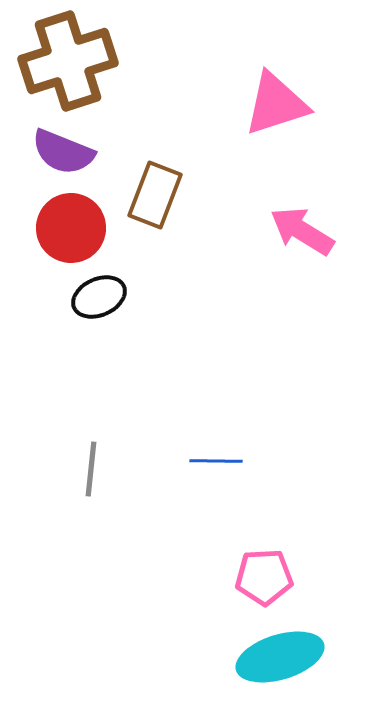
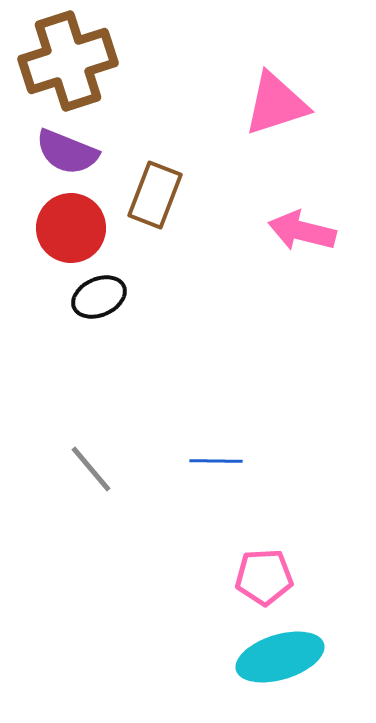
purple semicircle: moved 4 px right
pink arrow: rotated 18 degrees counterclockwise
gray line: rotated 46 degrees counterclockwise
